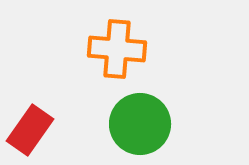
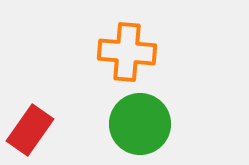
orange cross: moved 10 px right, 3 px down
